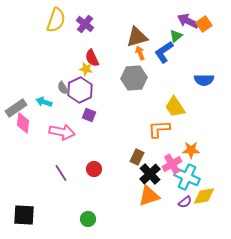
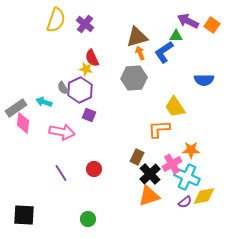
orange square: moved 8 px right, 1 px down; rotated 21 degrees counterclockwise
green triangle: rotated 40 degrees clockwise
